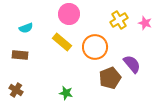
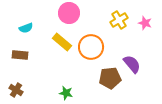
pink circle: moved 1 px up
orange circle: moved 4 px left
brown pentagon: rotated 15 degrees clockwise
